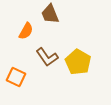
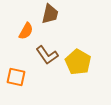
brown trapezoid: rotated 145 degrees counterclockwise
brown L-shape: moved 2 px up
orange square: rotated 12 degrees counterclockwise
